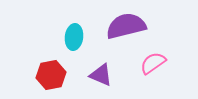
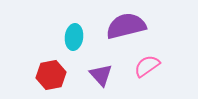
pink semicircle: moved 6 px left, 3 px down
purple triangle: rotated 25 degrees clockwise
